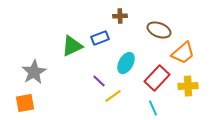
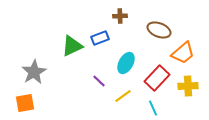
yellow line: moved 10 px right
